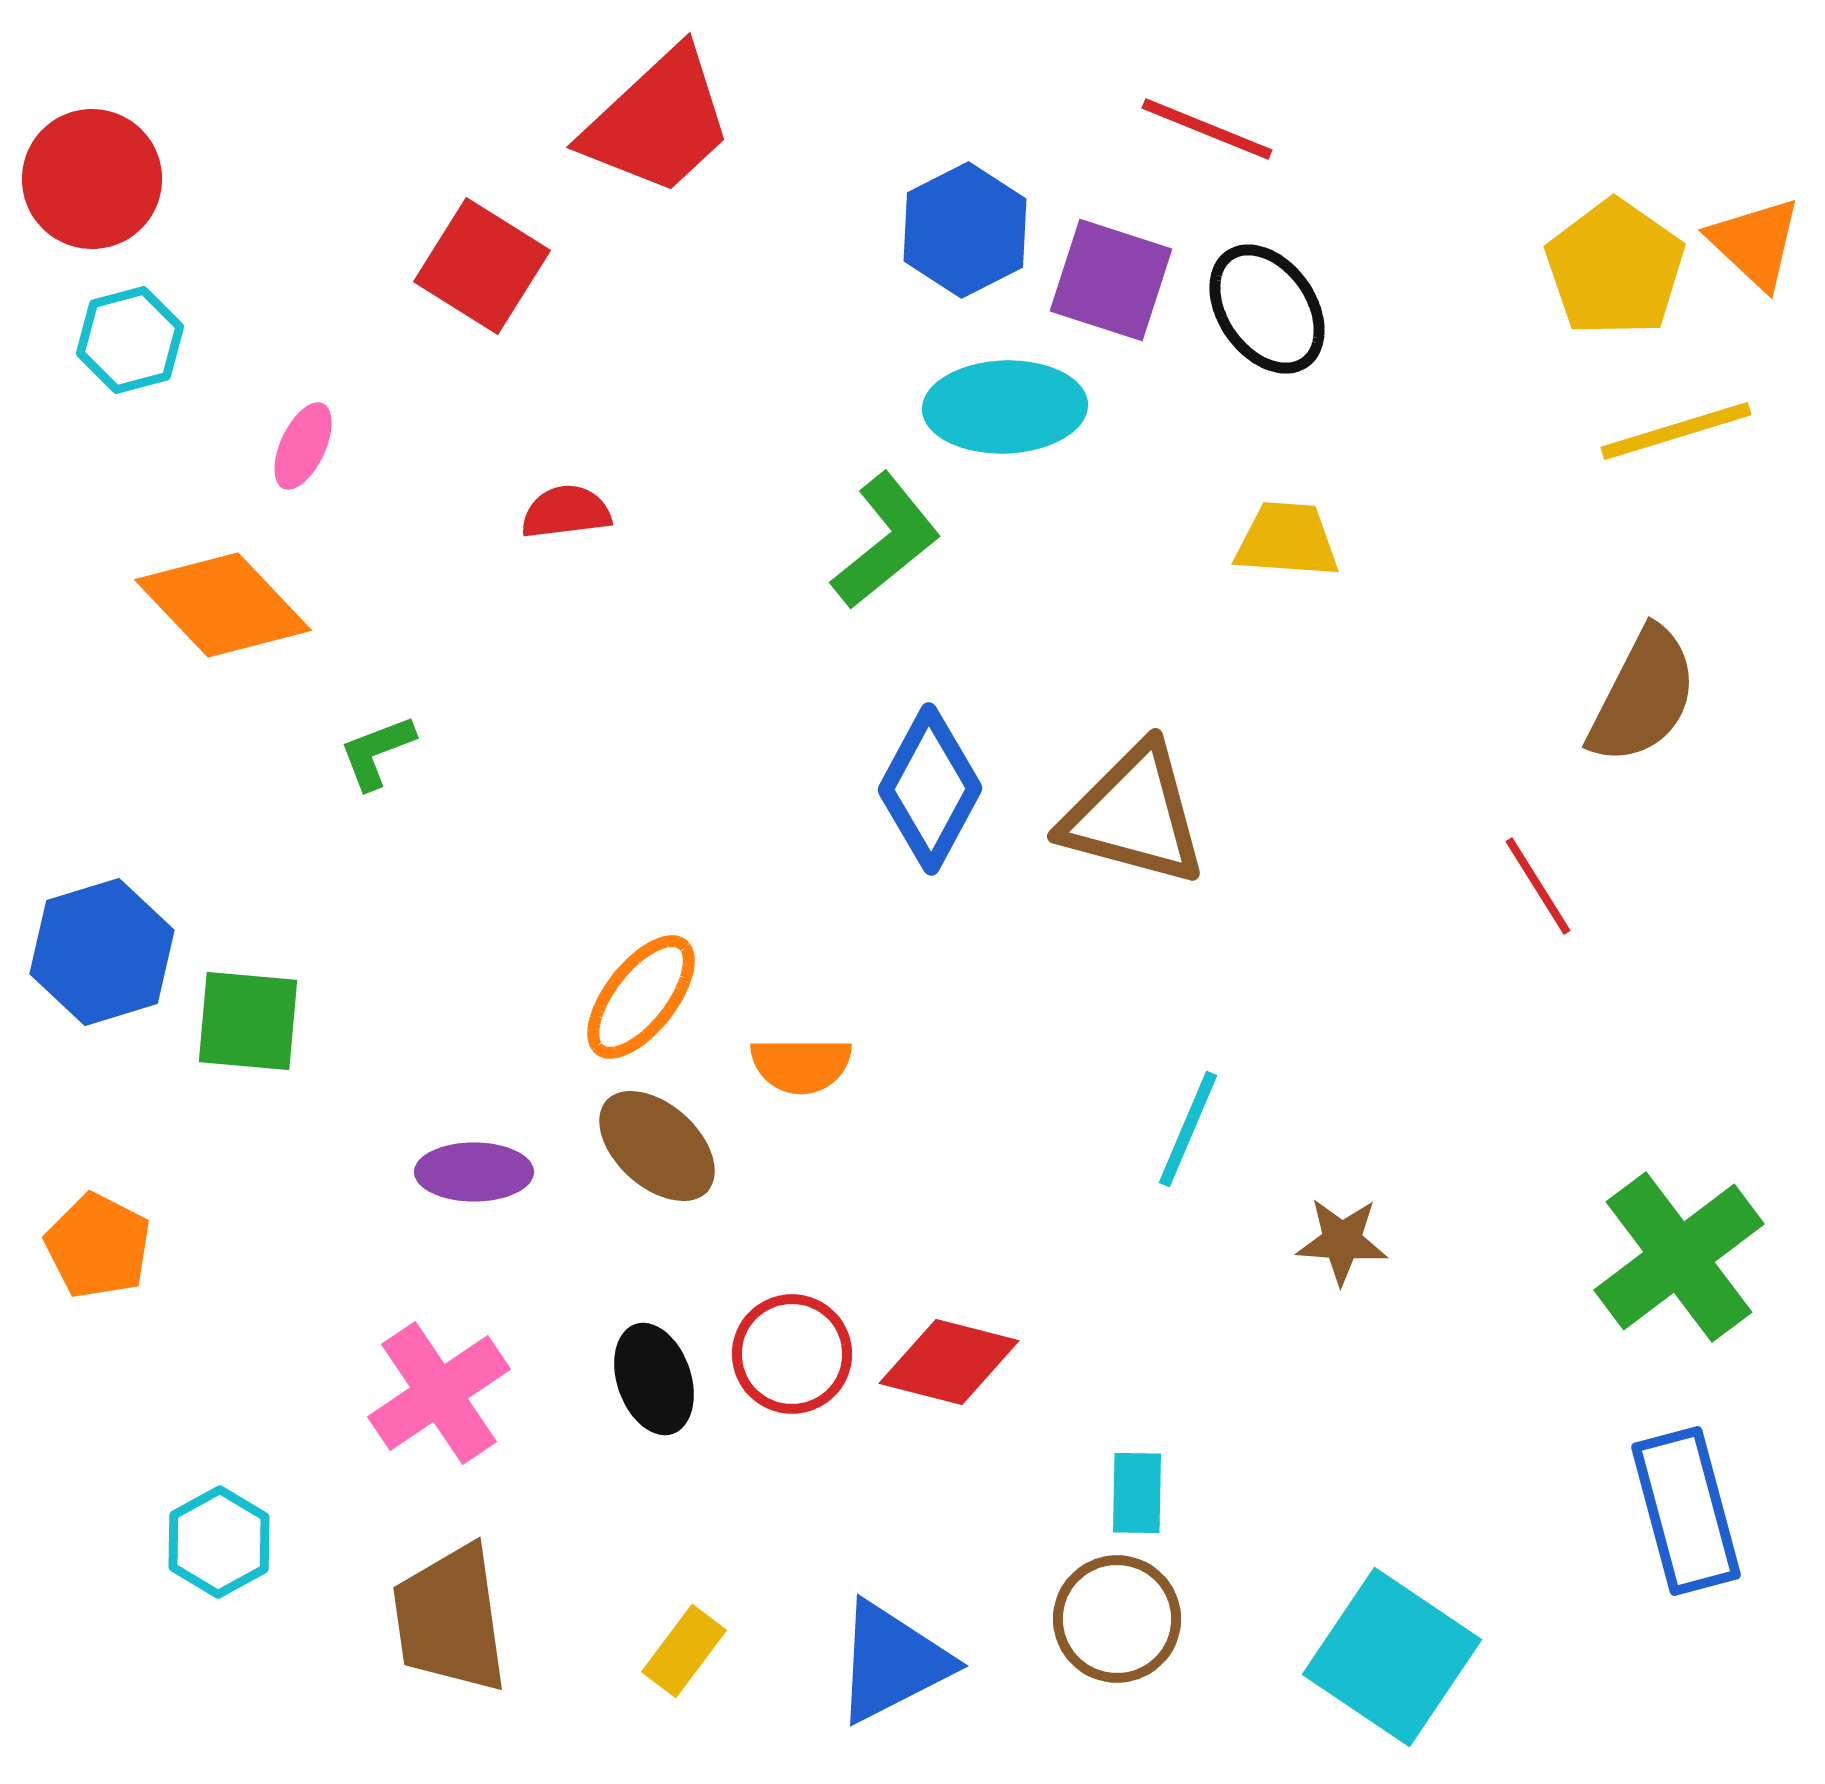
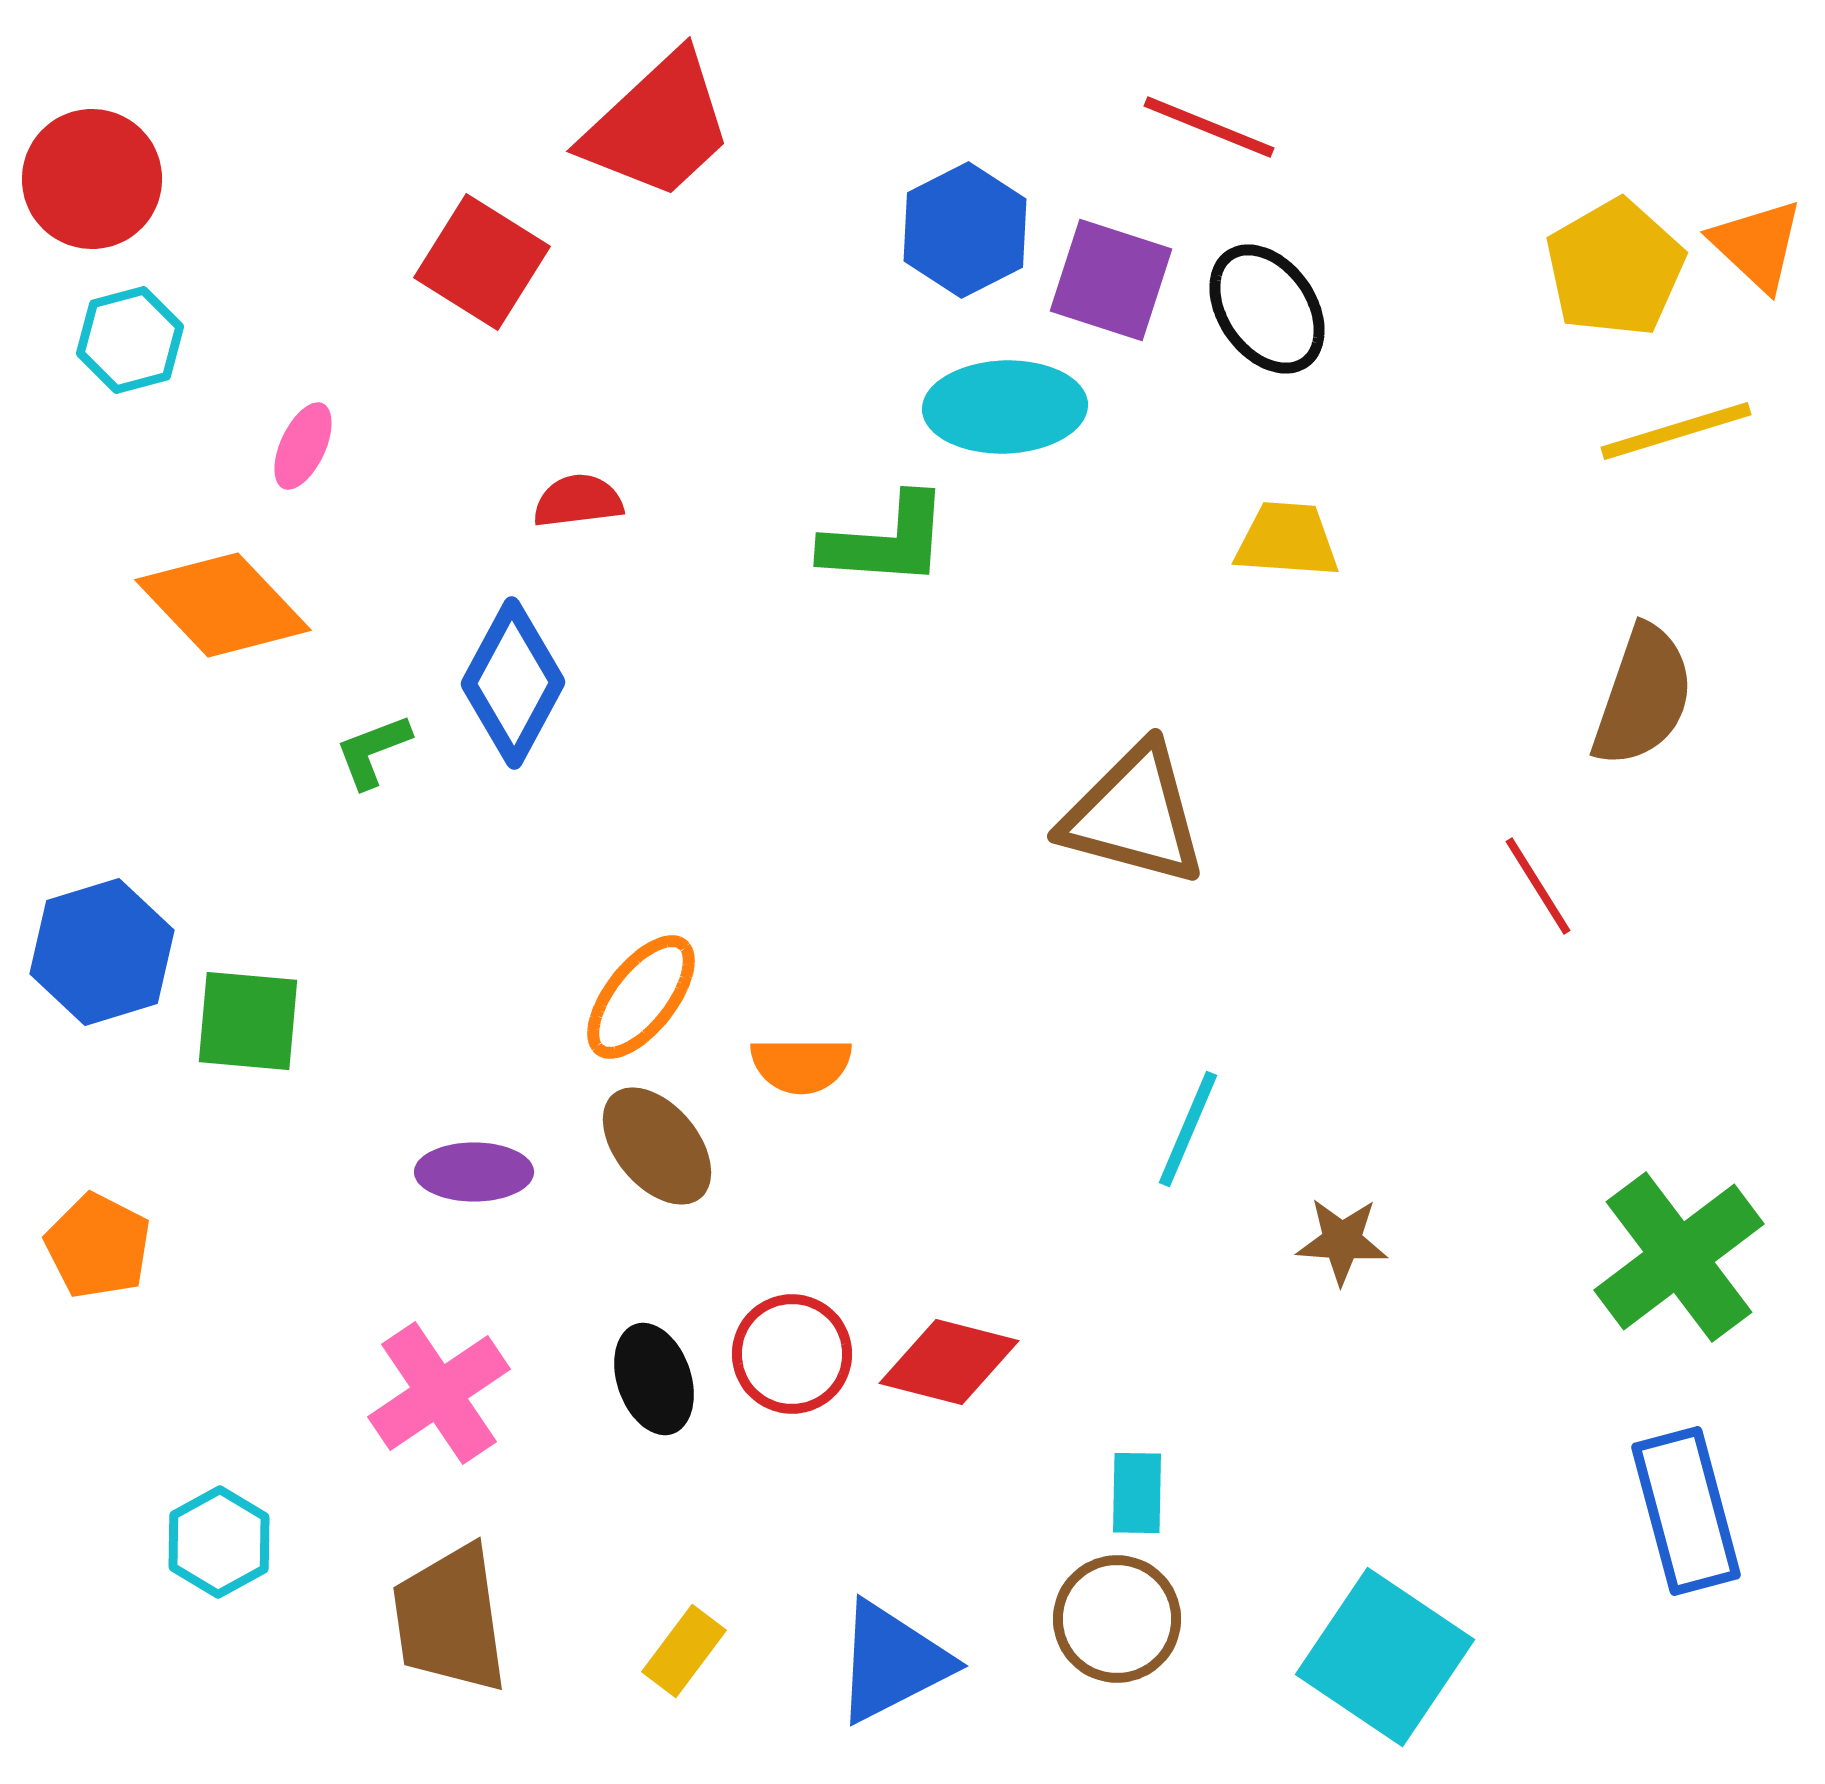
red trapezoid at (658, 122): moved 4 px down
red line at (1207, 129): moved 2 px right, 2 px up
orange triangle at (1755, 243): moved 2 px right, 2 px down
red square at (482, 266): moved 4 px up
yellow pentagon at (1615, 268): rotated 7 degrees clockwise
red semicircle at (566, 512): moved 12 px right, 11 px up
green L-shape at (886, 541): rotated 43 degrees clockwise
brown semicircle at (1643, 696): rotated 8 degrees counterclockwise
green L-shape at (377, 752): moved 4 px left, 1 px up
blue diamond at (930, 789): moved 417 px left, 106 px up
brown ellipse at (657, 1146): rotated 8 degrees clockwise
cyan square at (1392, 1657): moved 7 px left
